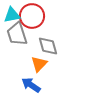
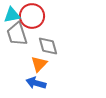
blue arrow: moved 5 px right, 2 px up; rotated 18 degrees counterclockwise
